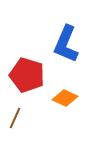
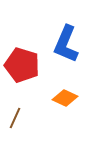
red pentagon: moved 5 px left, 10 px up
